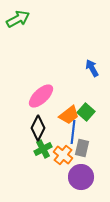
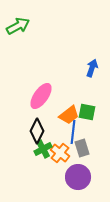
green arrow: moved 7 px down
blue arrow: rotated 48 degrees clockwise
pink ellipse: rotated 12 degrees counterclockwise
green square: moved 1 px right; rotated 30 degrees counterclockwise
black diamond: moved 1 px left, 3 px down
gray rectangle: rotated 30 degrees counterclockwise
orange cross: moved 3 px left, 2 px up
purple circle: moved 3 px left
